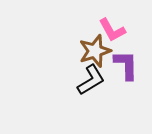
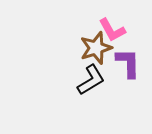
brown star: moved 1 px right, 3 px up
purple L-shape: moved 2 px right, 2 px up
